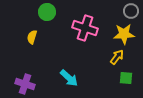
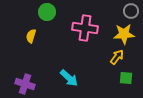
pink cross: rotated 10 degrees counterclockwise
yellow semicircle: moved 1 px left, 1 px up
